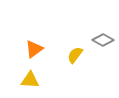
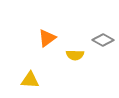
orange triangle: moved 13 px right, 11 px up
yellow semicircle: rotated 126 degrees counterclockwise
